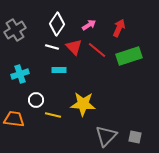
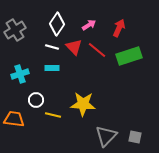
cyan rectangle: moved 7 px left, 2 px up
